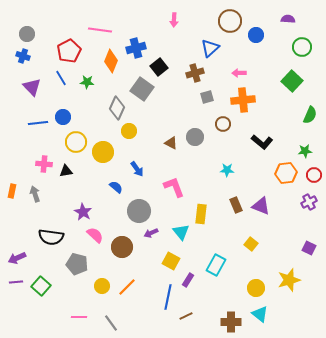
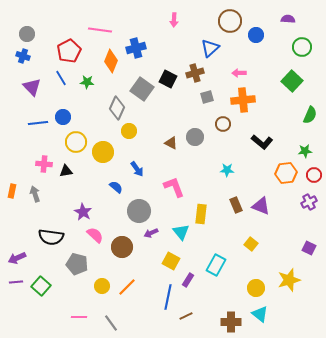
black square at (159, 67): moved 9 px right, 12 px down; rotated 24 degrees counterclockwise
